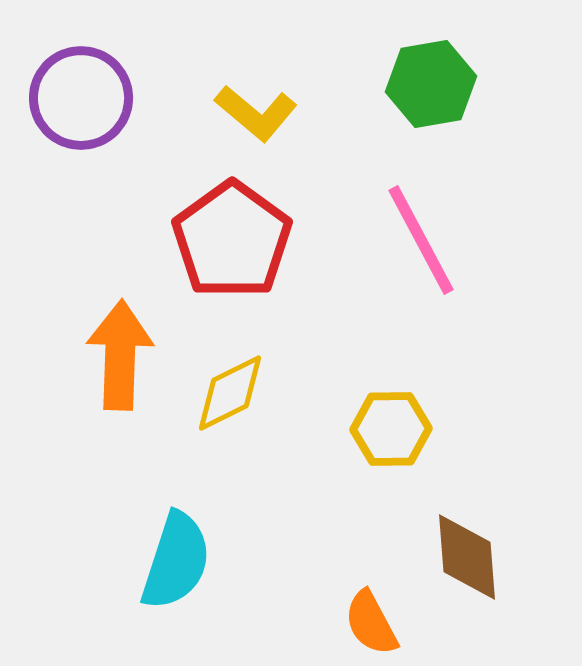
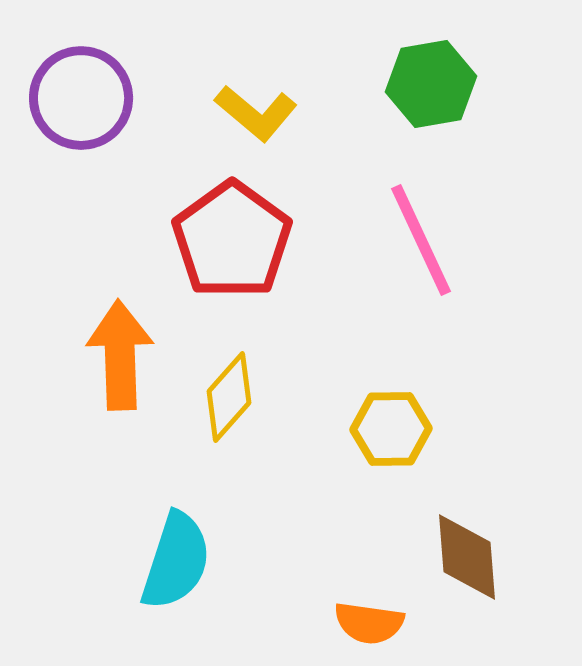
pink line: rotated 3 degrees clockwise
orange arrow: rotated 4 degrees counterclockwise
yellow diamond: moved 1 px left, 4 px down; rotated 22 degrees counterclockwise
orange semicircle: moved 2 px left; rotated 54 degrees counterclockwise
